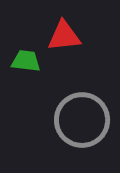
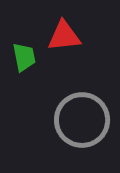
green trapezoid: moved 2 px left, 4 px up; rotated 72 degrees clockwise
